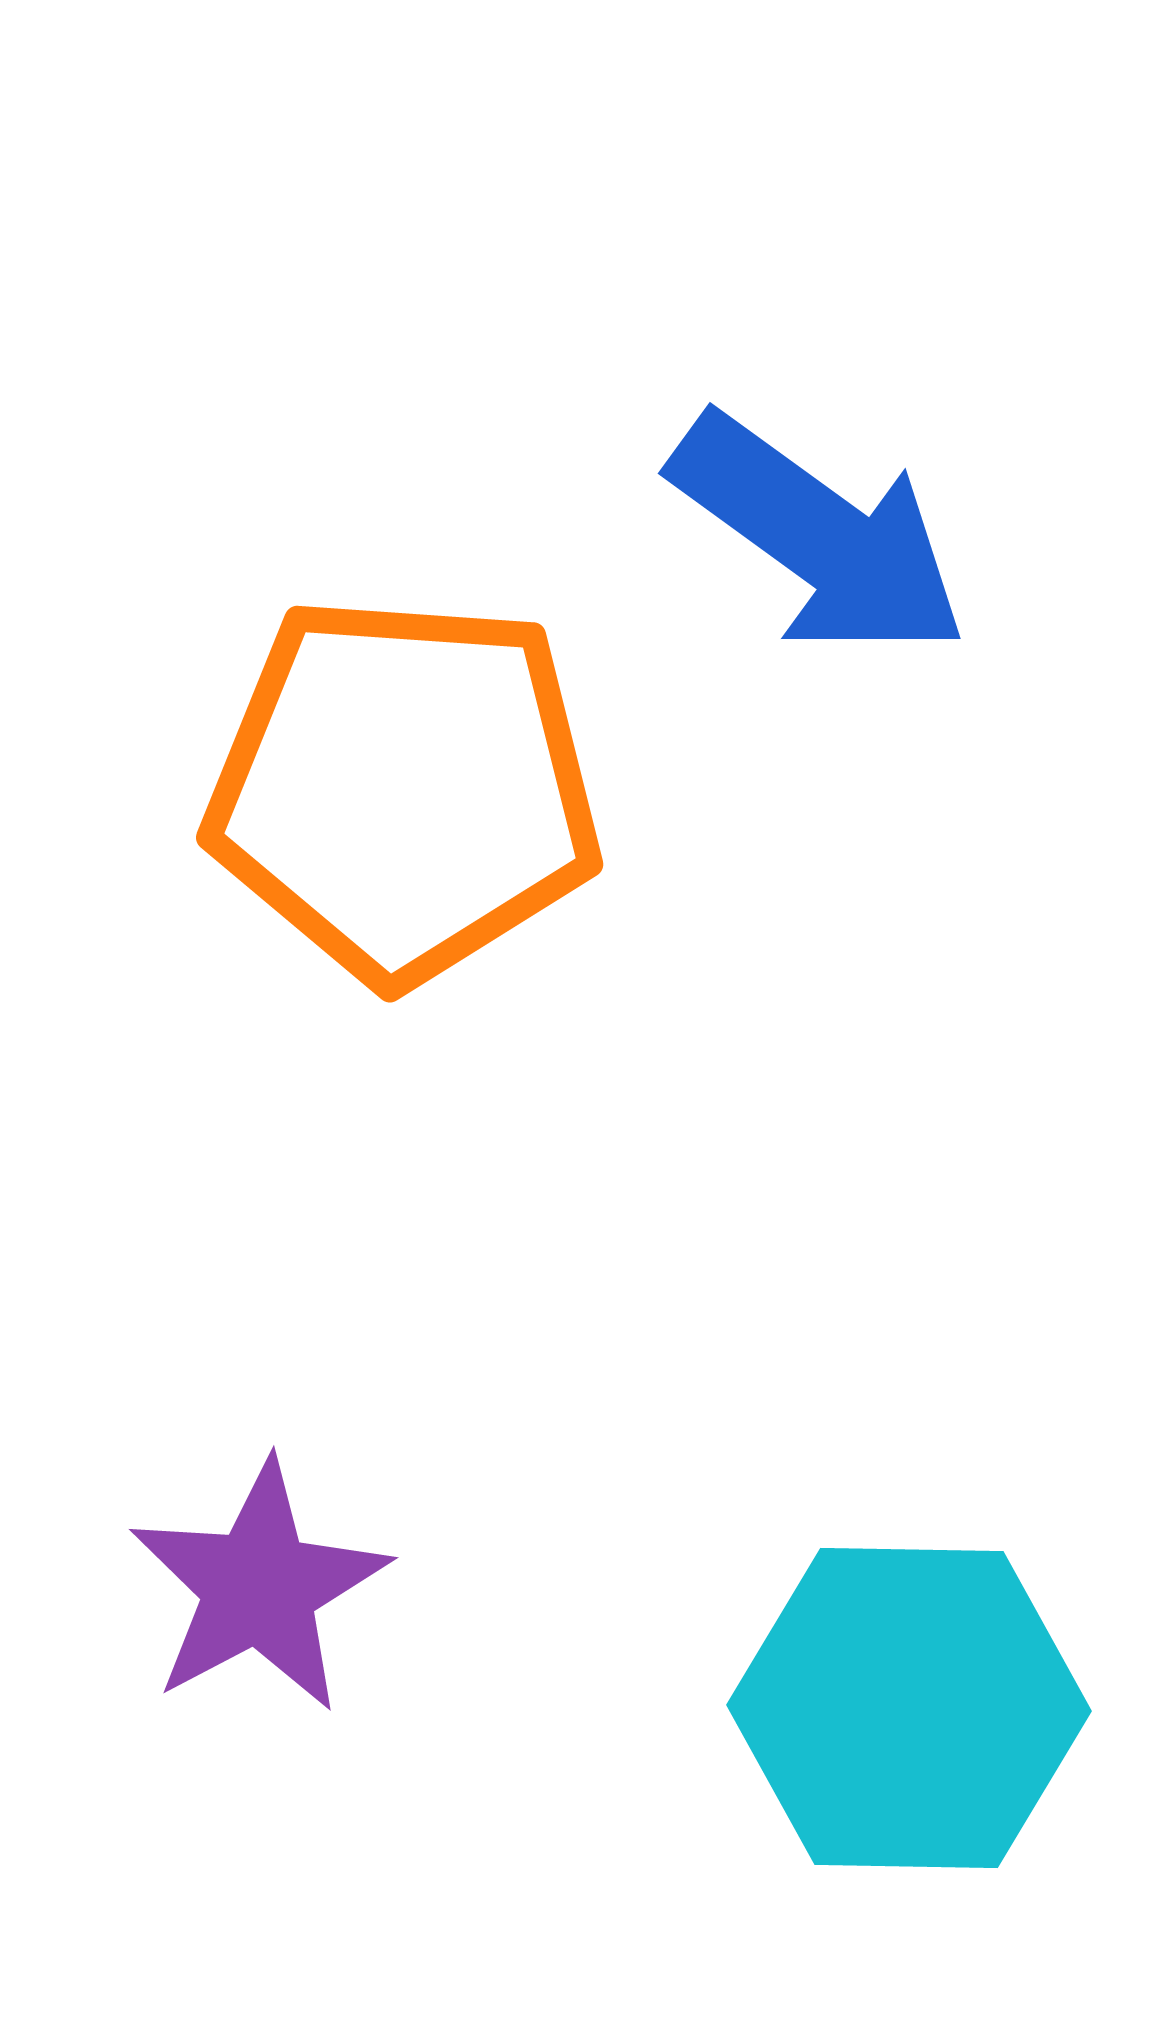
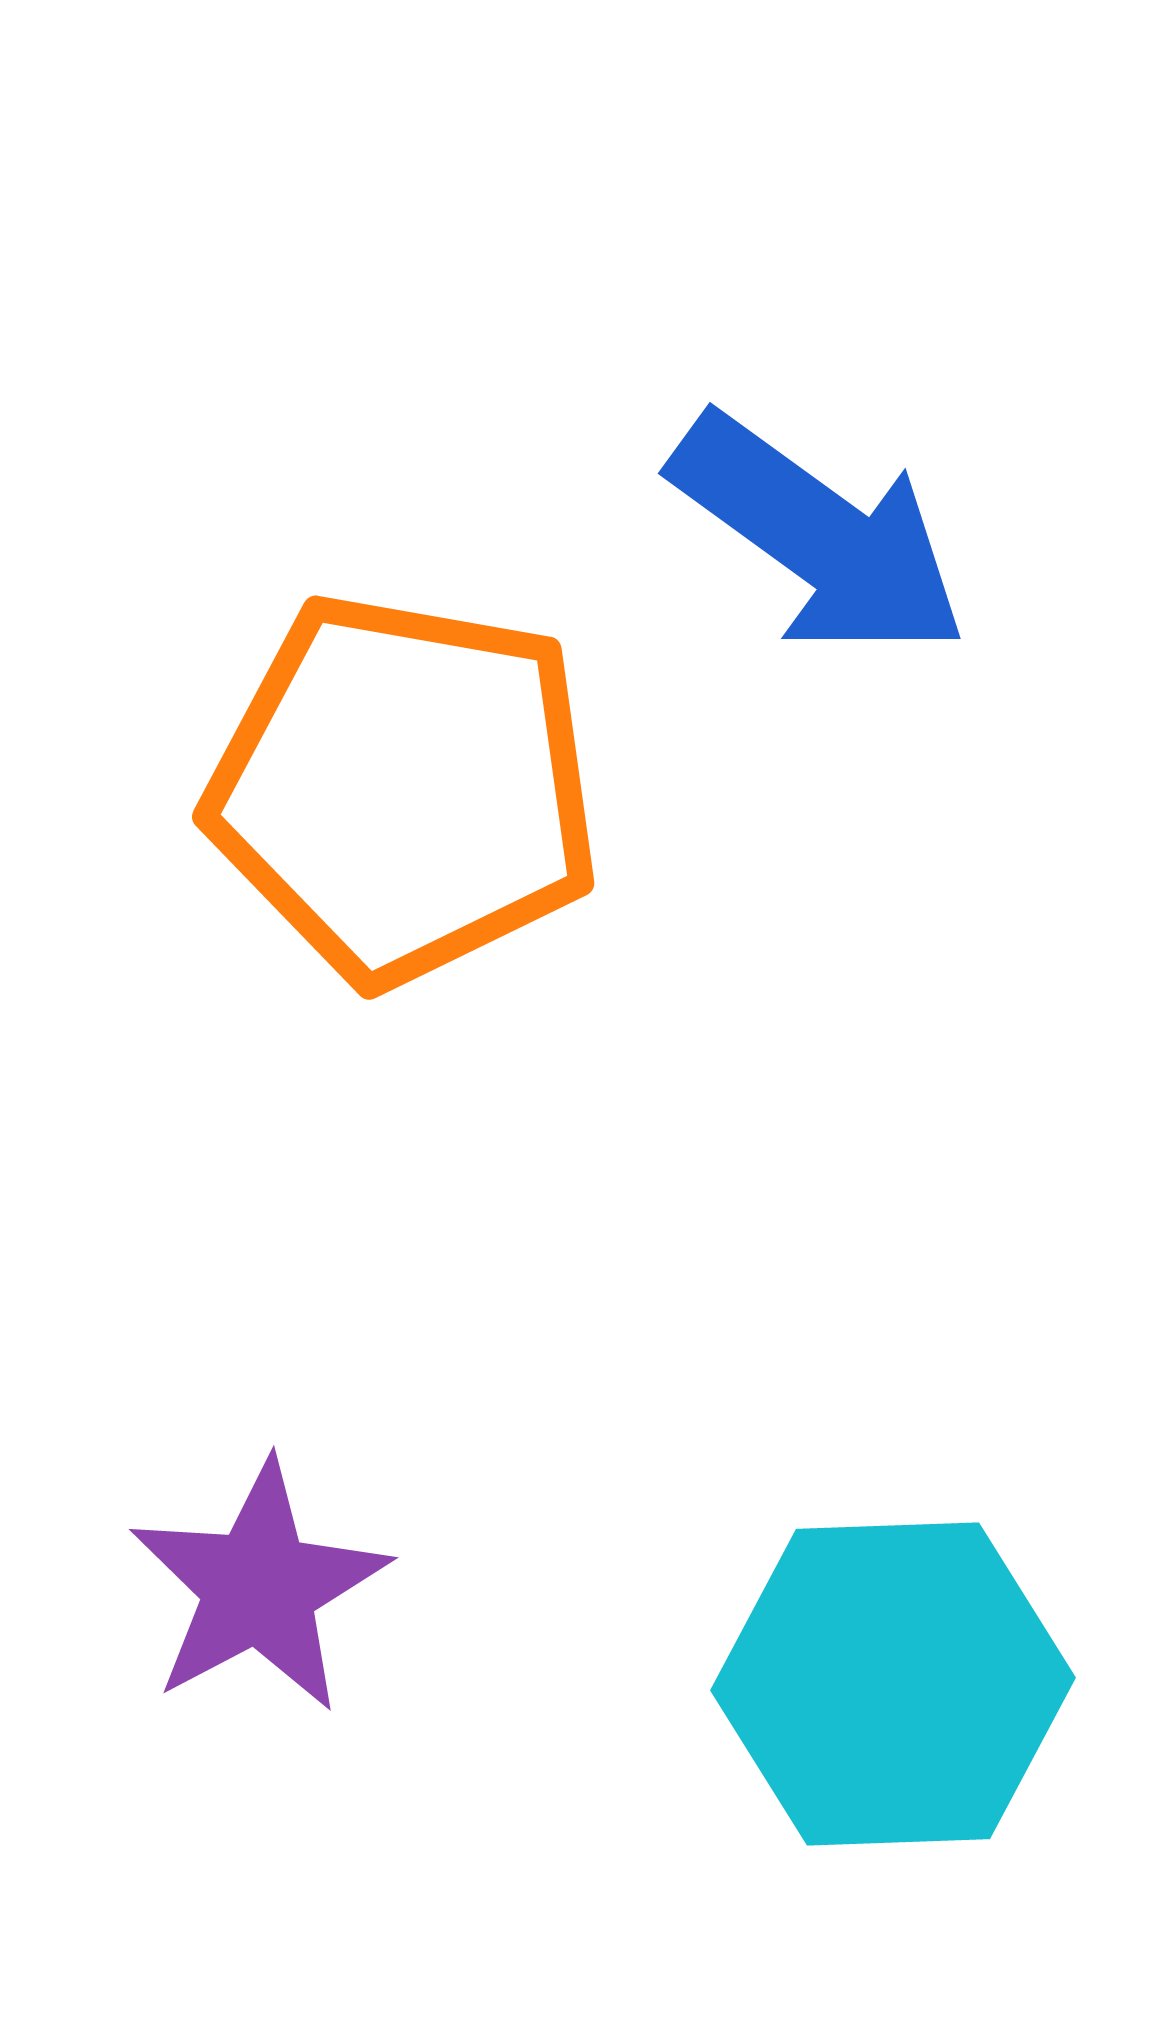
orange pentagon: rotated 6 degrees clockwise
cyan hexagon: moved 16 px left, 24 px up; rotated 3 degrees counterclockwise
